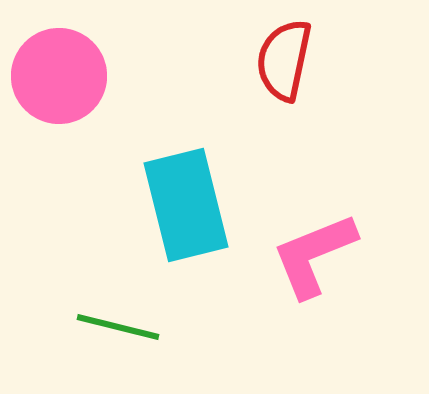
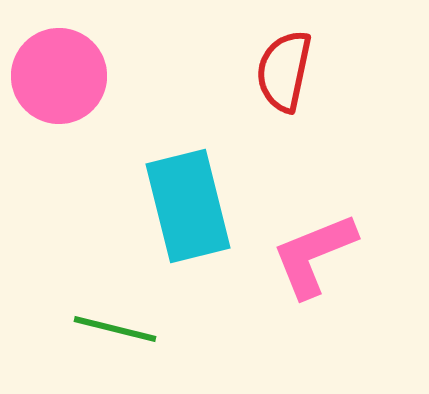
red semicircle: moved 11 px down
cyan rectangle: moved 2 px right, 1 px down
green line: moved 3 px left, 2 px down
